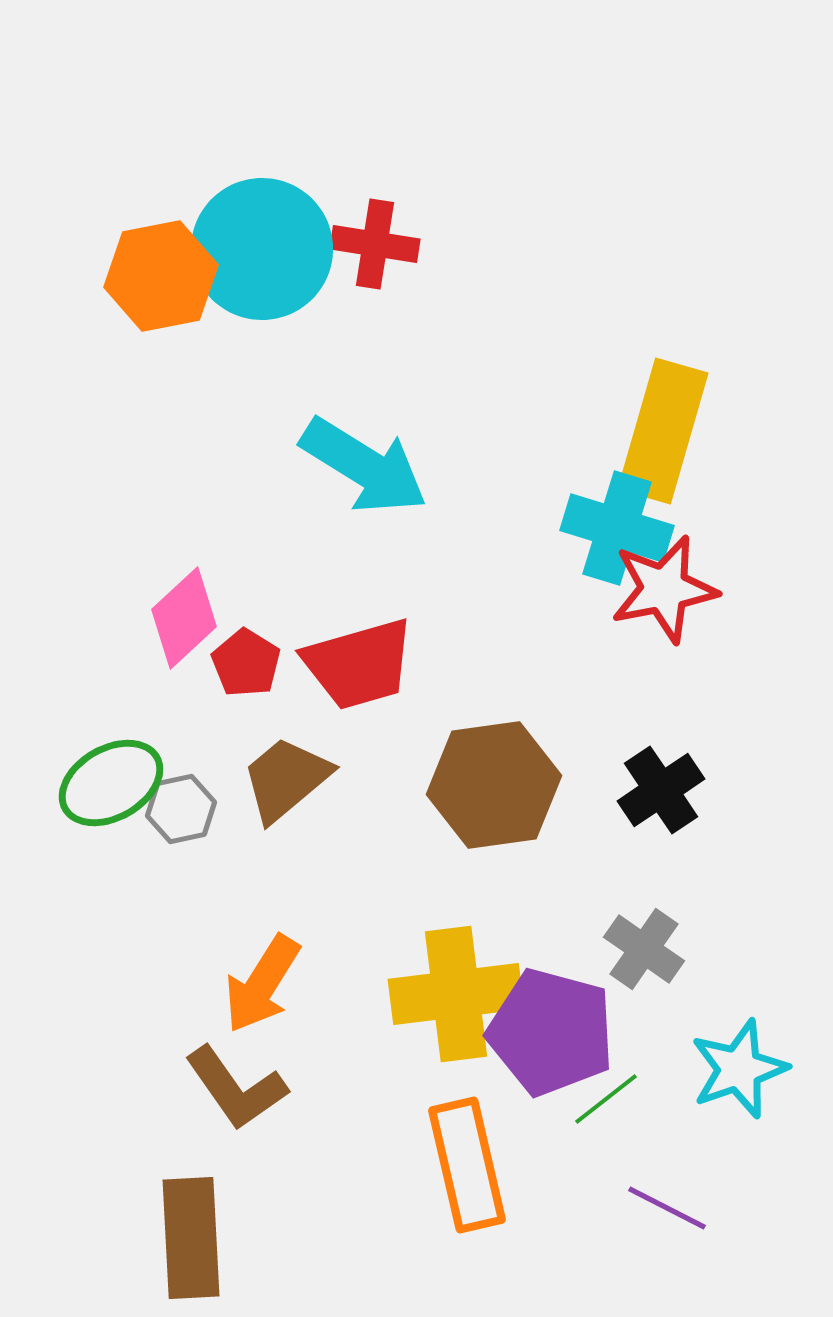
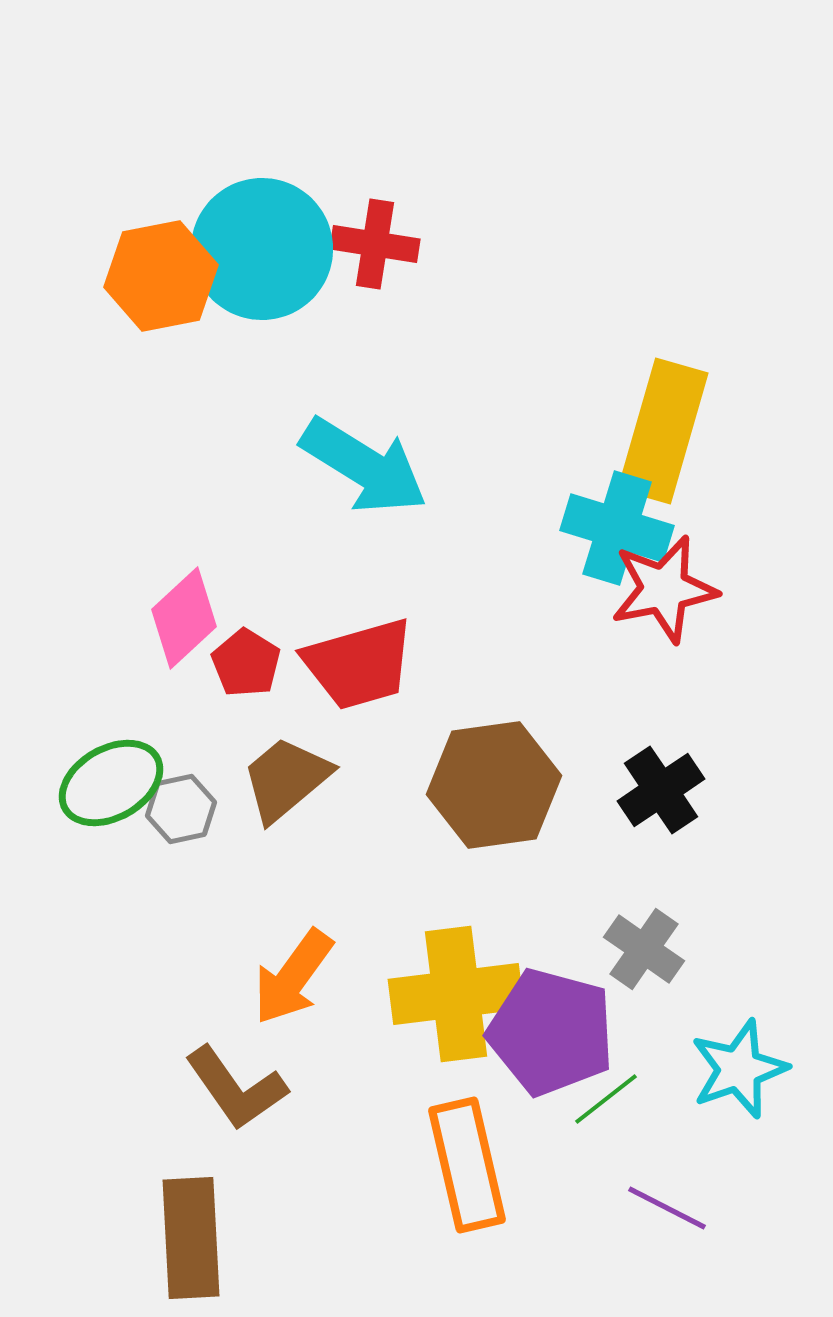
orange arrow: moved 31 px right, 7 px up; rotated 4 degrees clockwise
